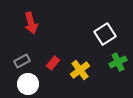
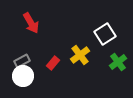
red arrow: rotated 15 degrees counterclockwise
green cross: rotated 12 degrees counterclockwise
yellow cross: moved 15 px up
white circle: moved 5 px left, 8 px up
